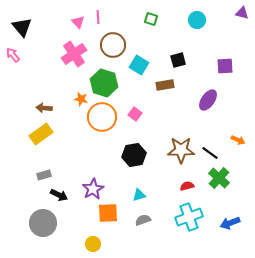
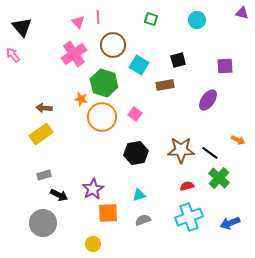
black hexagon: moved 2 px right, 2 px up
